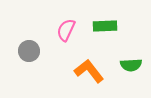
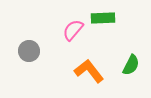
green rectangle: moved 2 px left, 8 px up
pink semicircle: moved 7 px right; rotated 15 degrees clockwise
green semicircle: rotated 60 degrees counterclockwise
